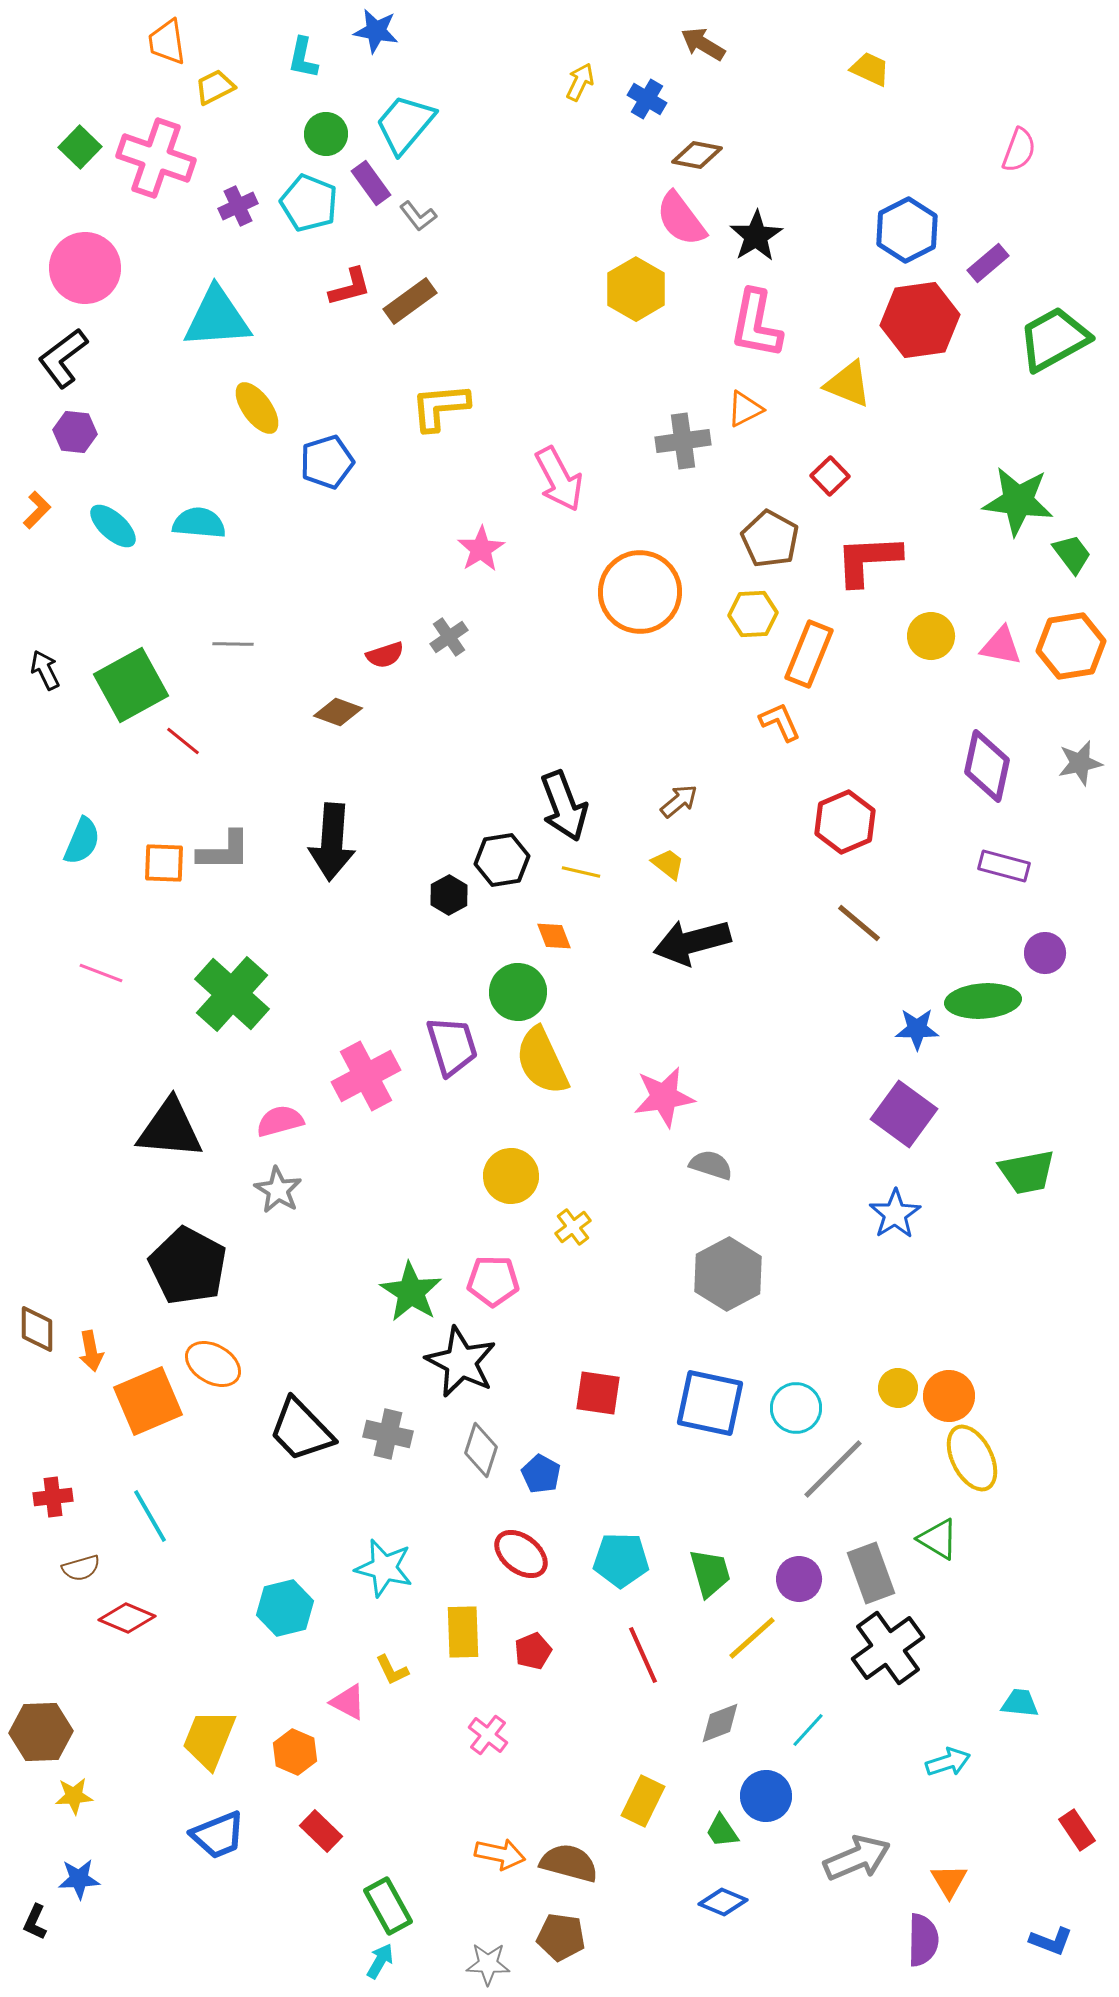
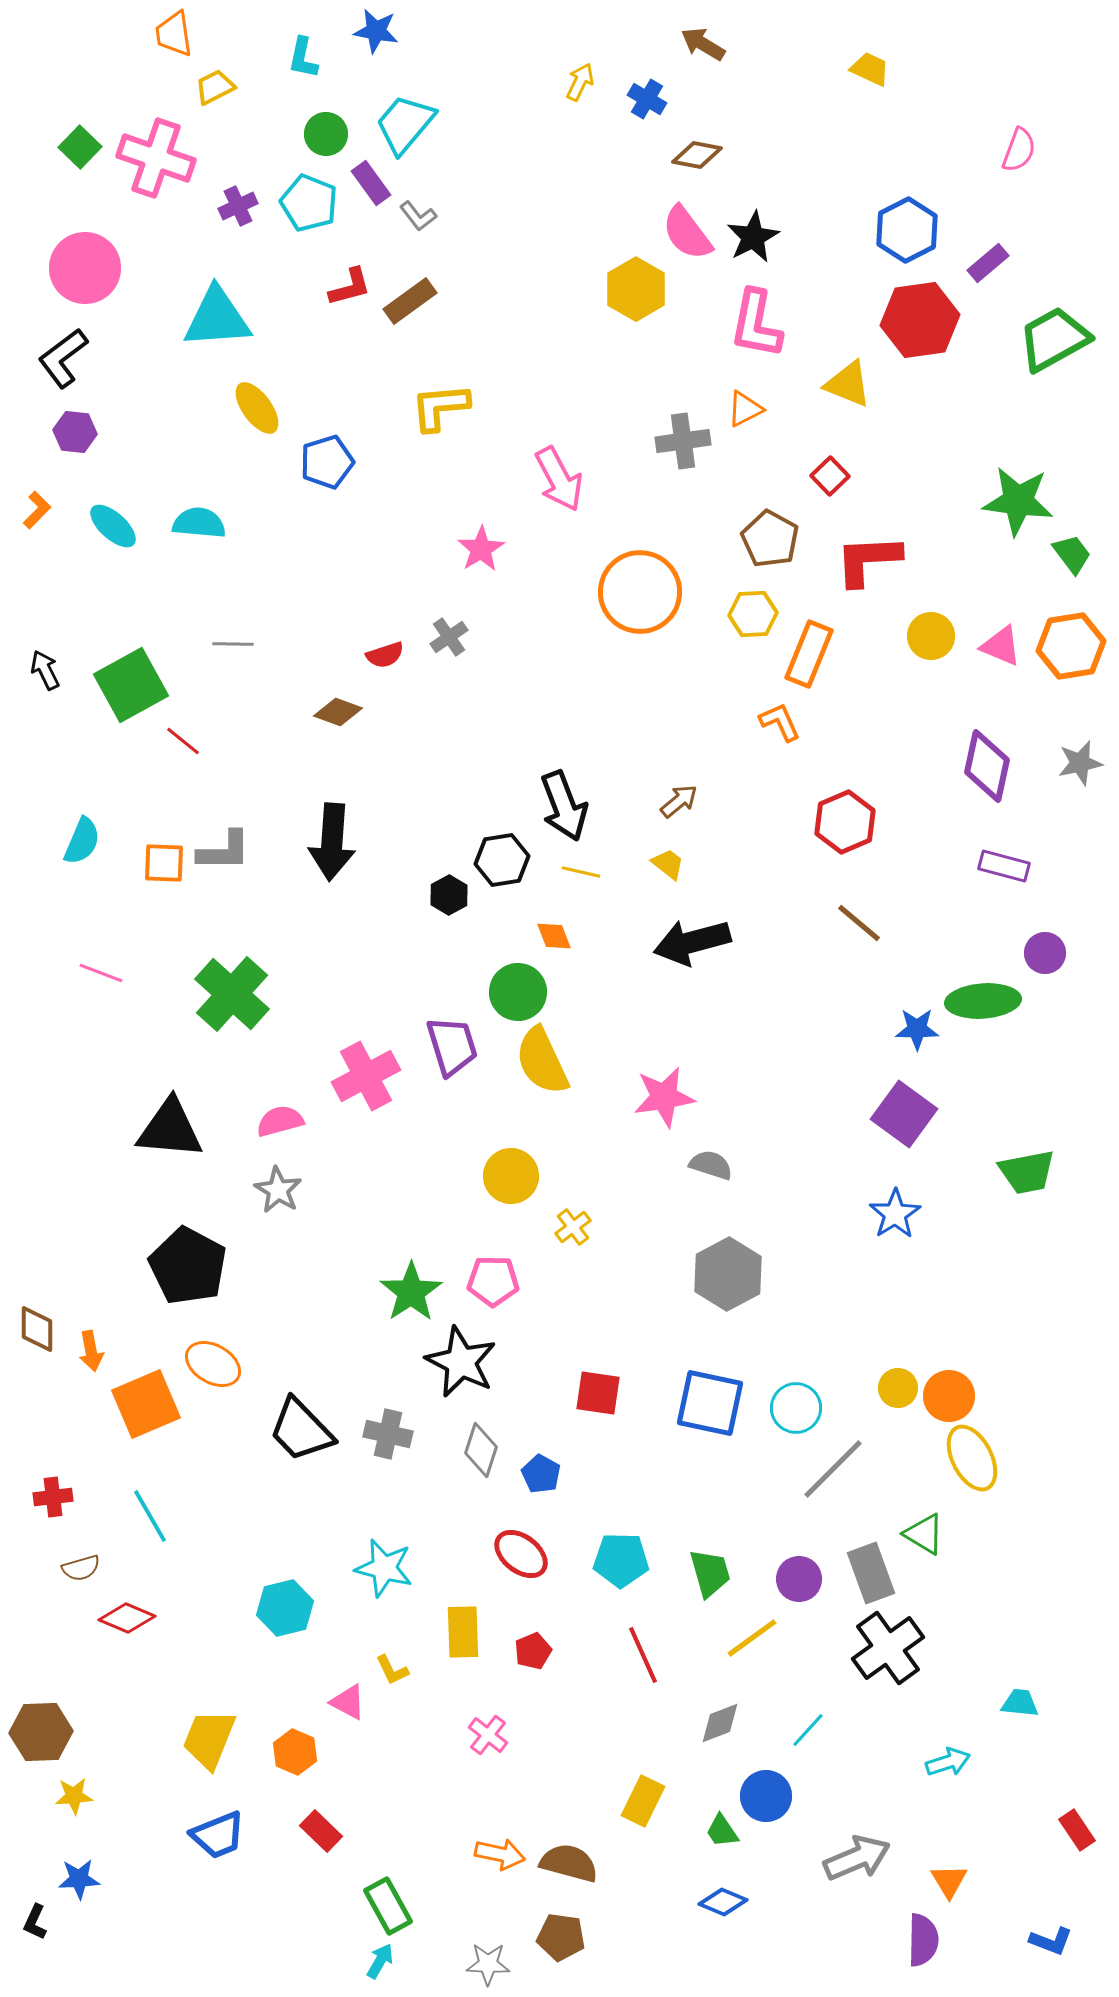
orange trapezoid at (167, 42): moved 7 px right, 8 px up
pink semicircle at (681, 219): moved 6 px right, 14 px down
black star at (756, 236): moved 3 px left, 1 px down; rotated 4 degrees clockwise
pink triangle at (1001, 646): rotated 12 degrees clockwise
green star at (411, 1292): rotated 6 degrees clockwise
orange square at (148, 1401): moved 2 px left, 3 px down
green triangle at (938, 1539): moved 14 px left, 5 px up
yellow line at (752, 1638): rotated 6 degrees clockwise
